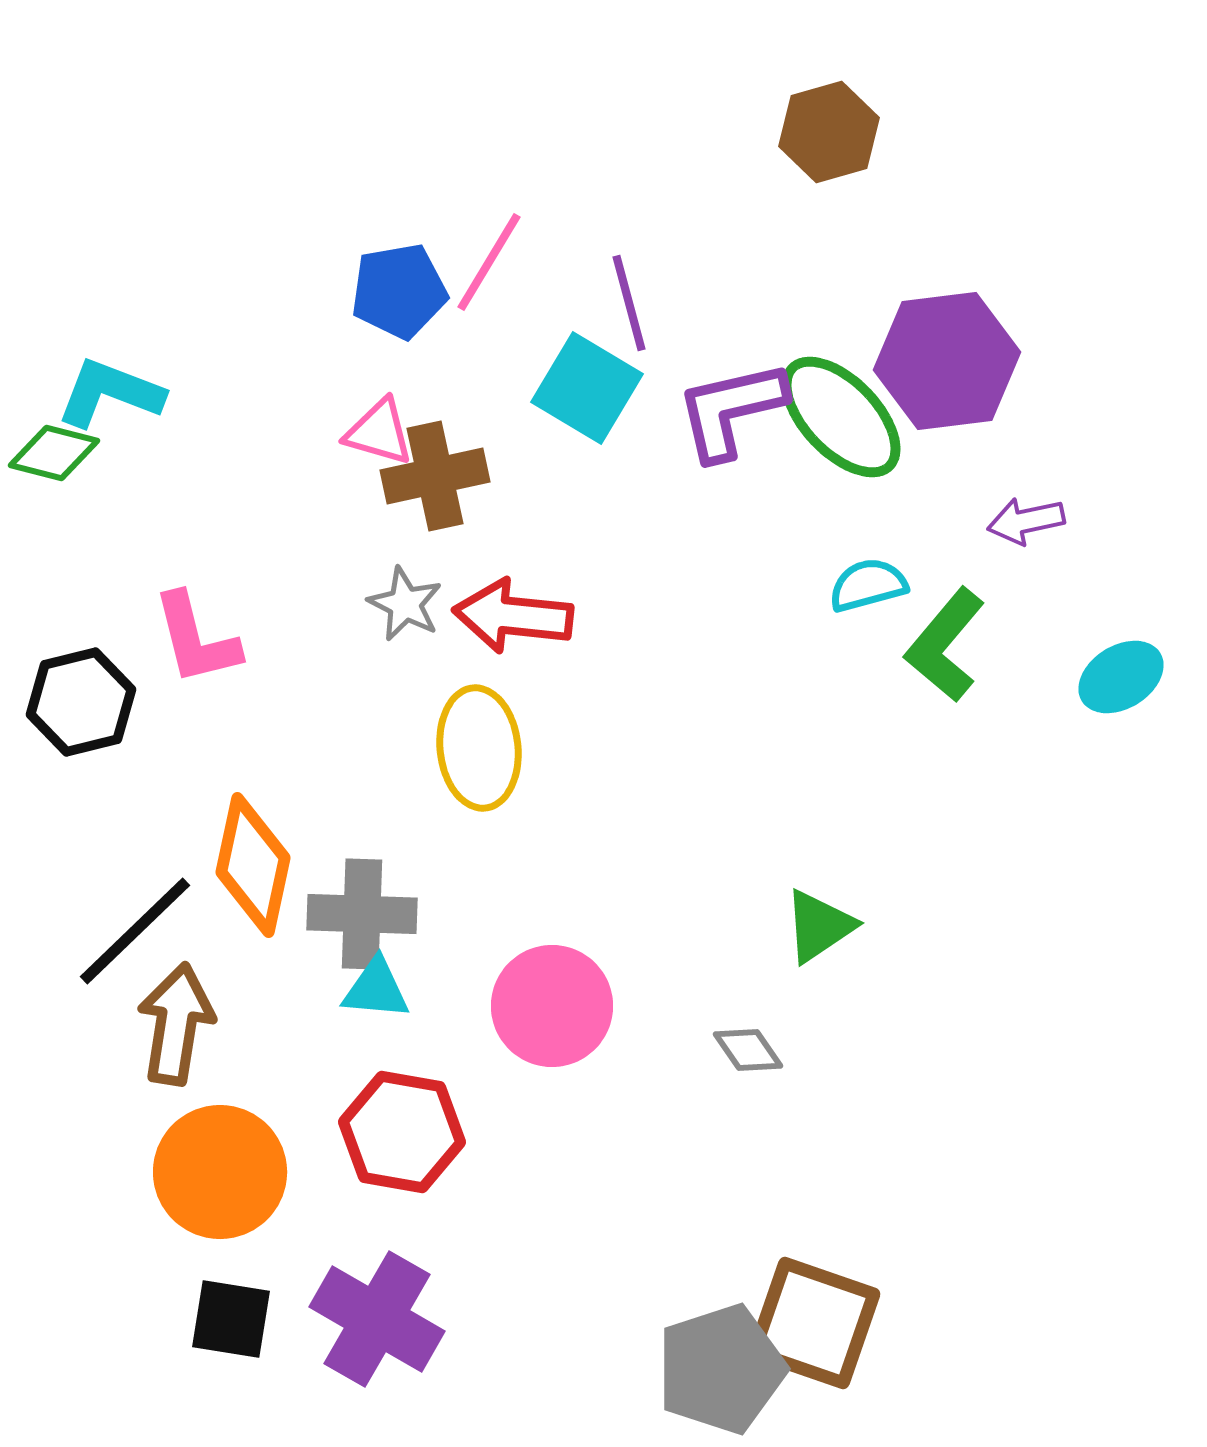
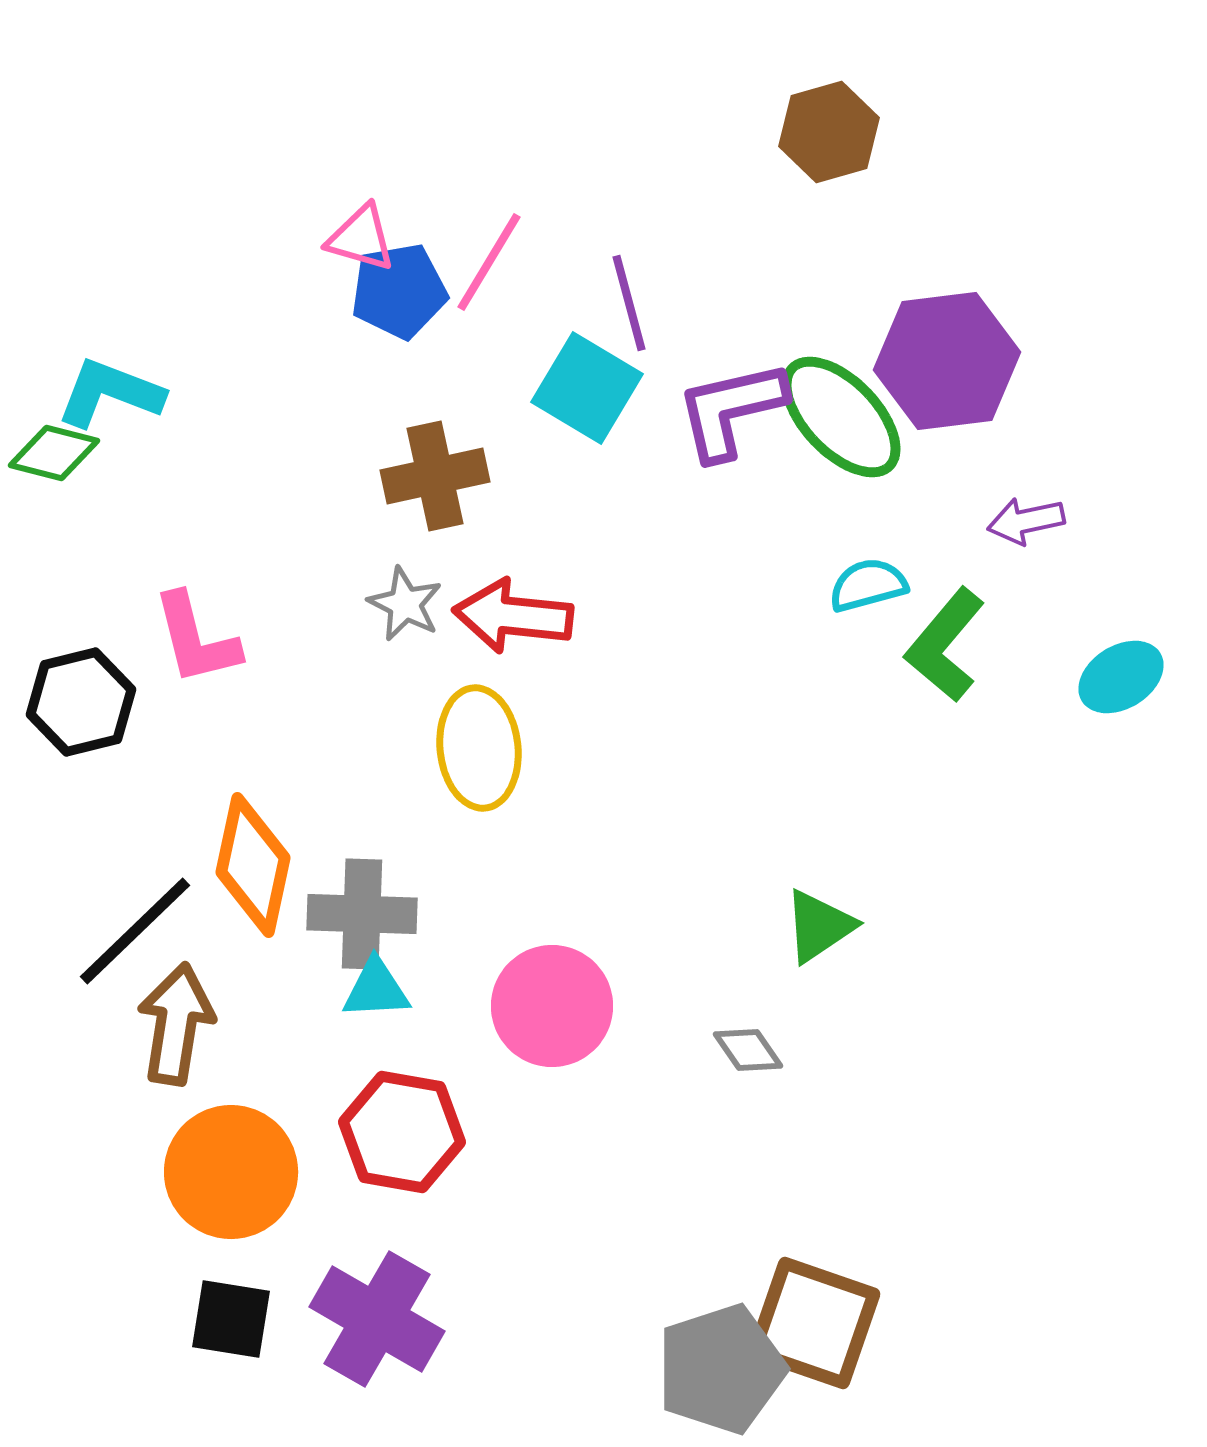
pink triangle: moved 18 px left, 194 px up
cyan triangle: rotated 8 degrees counterclockwise
orange circle: moved 11 px right
